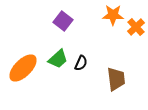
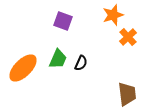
orange star: rotated 20 degrees counterclockwise
purple square: rotated 18 degrees counterclockwise
orange cross: moved 8 px left, 10 px down
green trapezoid: rotated 25 degrees counterclockwise
brown trapezoid: moved 11 px right, 15 px down
